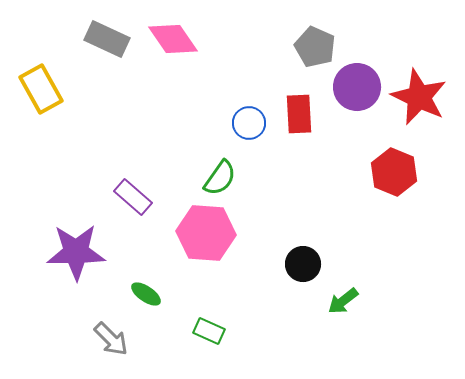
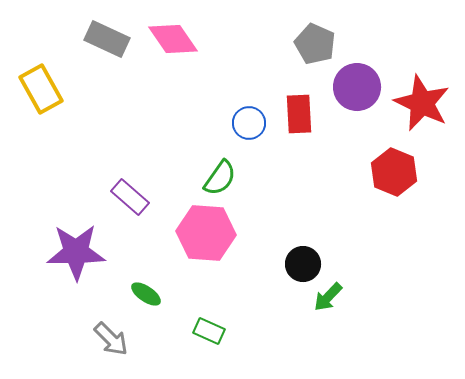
gray pentagon: moved 3 px up
red star: moved 3 px right, 6 px down
purple rectangle: moved 3 px left
green arrow: moved 15 px left, 4 px up; rotated 8 degrees counterclockwise
